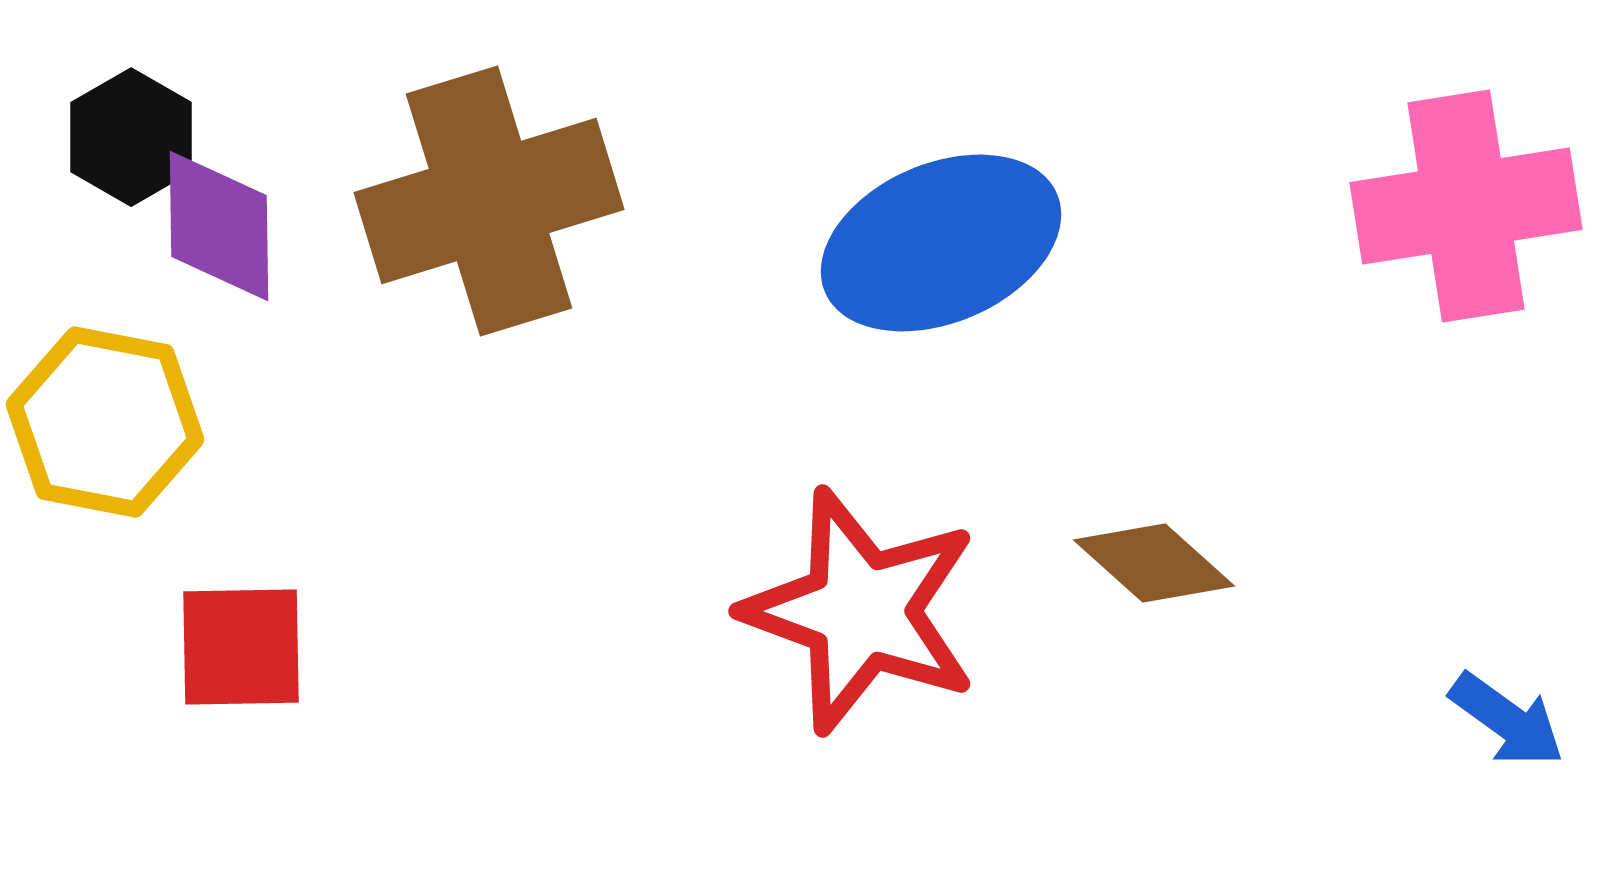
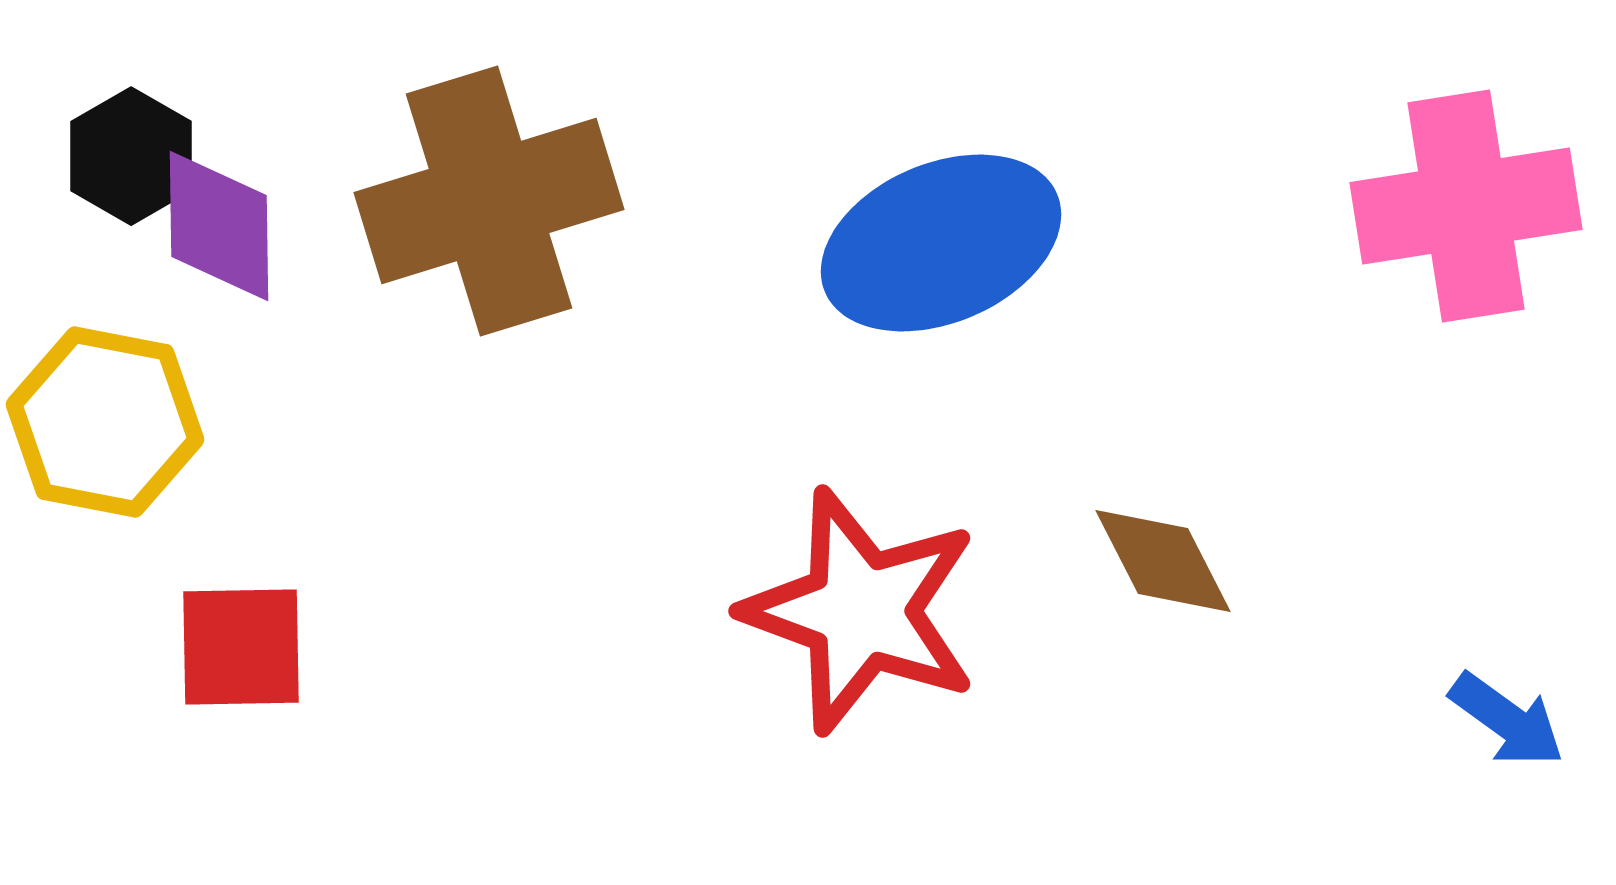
black hexagon: moved 19 px down
brown diamond: moved 9 px right, 2 px up; rotated 21 degrees clockwise
